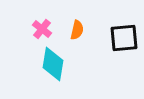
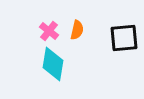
pink cross: moved 7 px right, 2 px down
